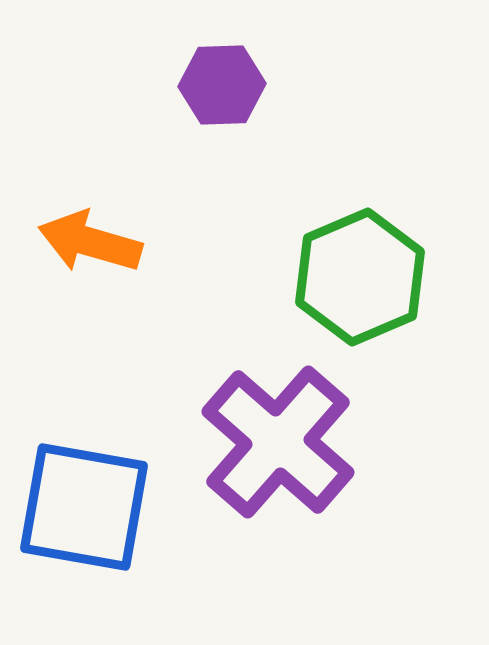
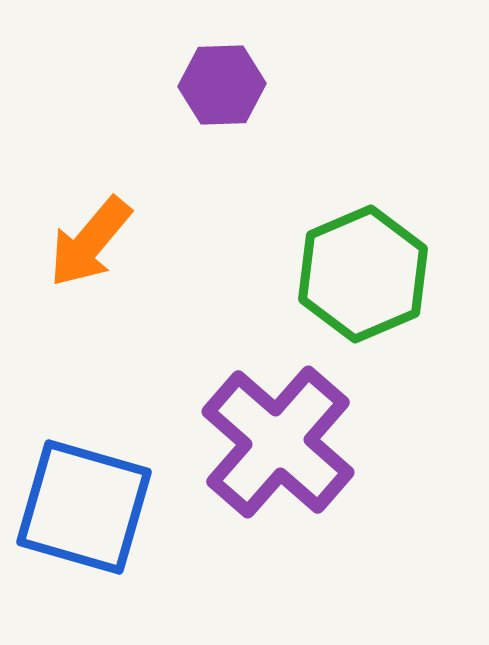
orange arrow: rotated 66 degrees counterclockwise
green hexagon: moved 3 px right, 3 px up
blue square: rotated 6 degrees clockwise
